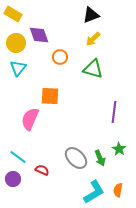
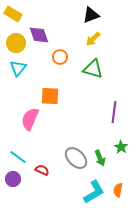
green star: moved 2 px right, 2 px up
